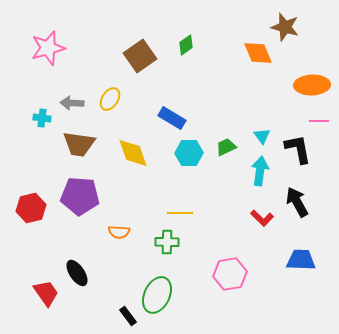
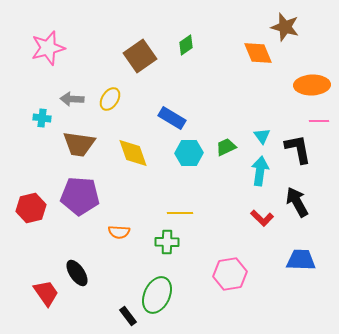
gray arrow: moved 4 px up
